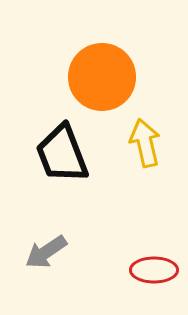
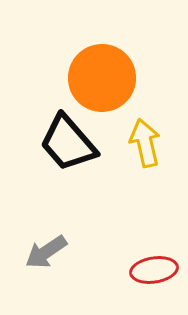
orange circle: moved 1 px down
black trapezoid: moved 6 px right, 11 px up; rotated 20 degrees counterclockwise
red ellipse: rotated 9 degrees counterclockwise
